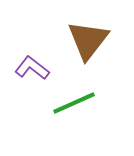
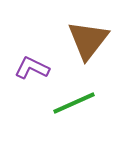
purple L-shape: rotated 12 degrees counterclockwise
